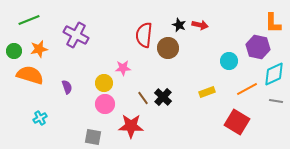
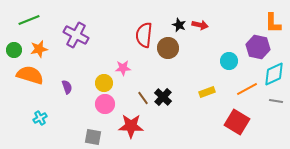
green circle: moved 1 px up
